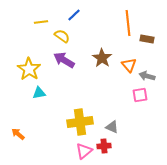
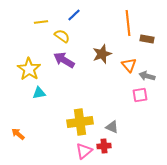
brown star: moved 4 px up; rotated 18 degrees clockwise
